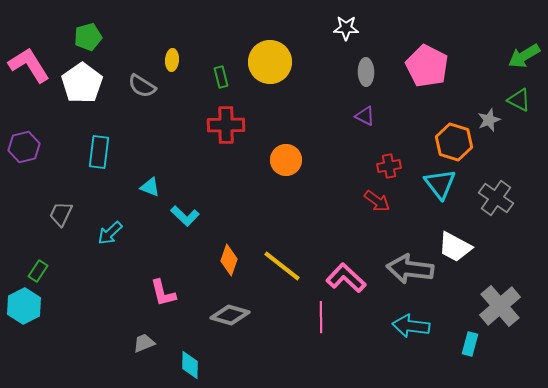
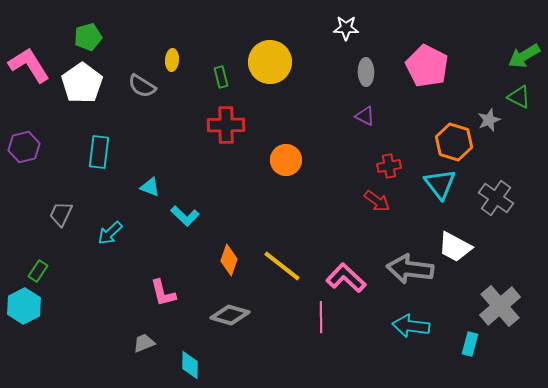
green triangle at (519, 100): moved 3 px up
